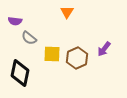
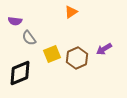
orange triangle: moved 4 px right; rotated 24 degrees clockwise
gray semicircle: rotated 14 degrees clockwise
purple arrow: rotated 21 degrees clockwise
yellow square: rotated 24 degrees counterclockwise
black diamond: rotated 56 degrees clockwise
